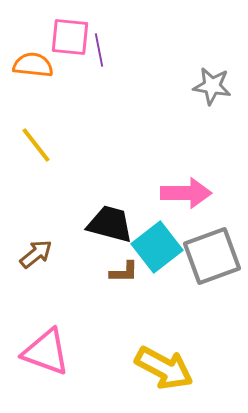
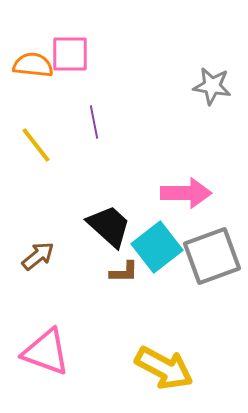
pink square: moved 17 px down; rotated 6 degrees counterclockwise
purple line: moved 5 px left, 72 px down
black trapezoid: moved 1 px left, 2 px down; rotated 27 degrees clockwise
brown arrow: moved 2 px right, 2 px down
